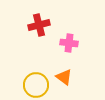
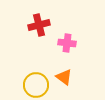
pink cross: moved 2 px left
